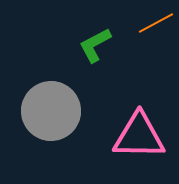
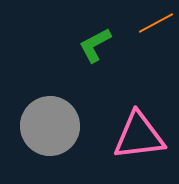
gray circle: moved 1 px left, 15 px down
pink triangle: rotated 8 degrees counterclockwise
